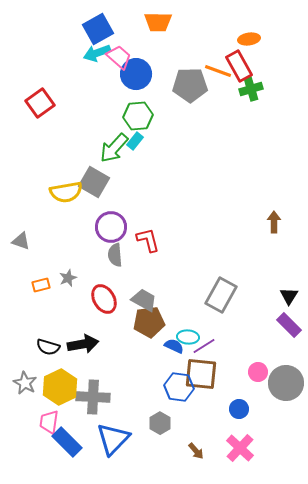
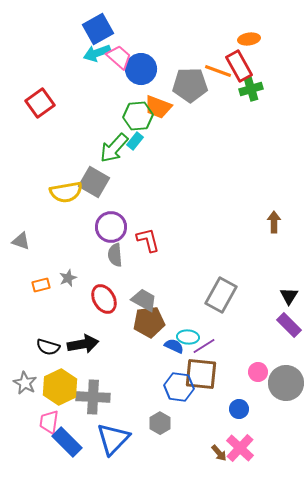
orange trapezoid at (158, 22): moved 85 px down; rotated 20 degrees clockwise
blue circle at (136, 74): moved 5 px right, 5 px up
brown arrow at (196, 451): moved 23 px right, 2 px down
